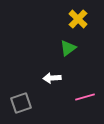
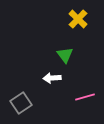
green triangle: moved 3 px left, 7 px down; rotated 30 degrees counterclockwise
gray square: rotated 15 degrees counterclockwise
